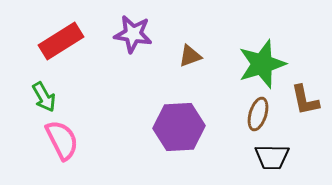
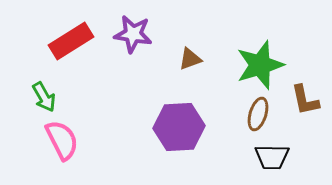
red rectangle: moved 10 px right
brown triangle: moved 3 px down
green star: moved 2 px left, 1 px down
